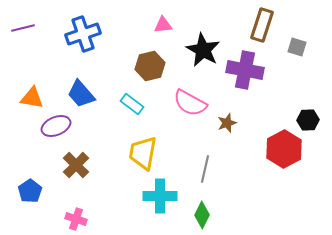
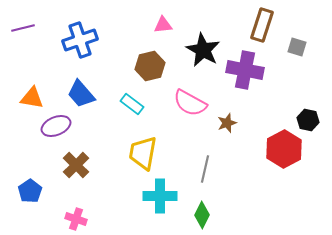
blue cross: moved 3 px left, 6 px down
black hexagon: rotated 15 degrees clockwise
